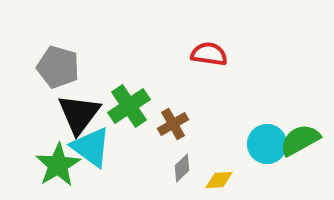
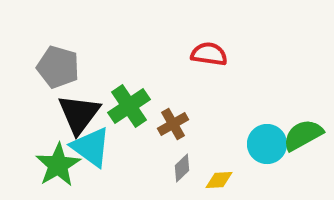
green semicircle: moved 3 px right, 5 px up
